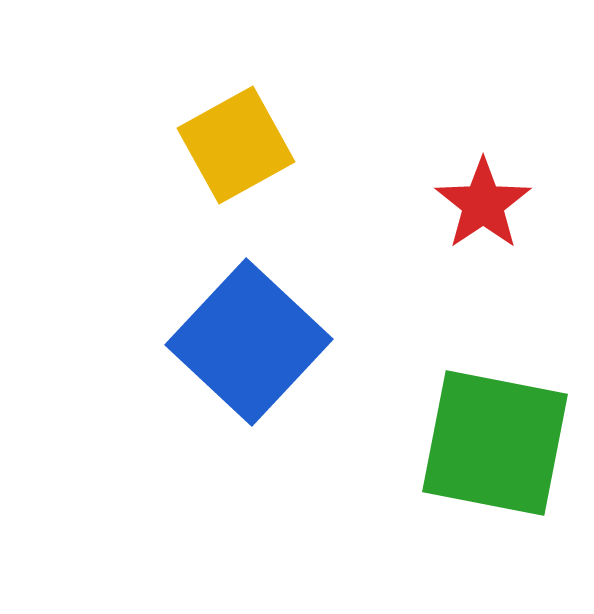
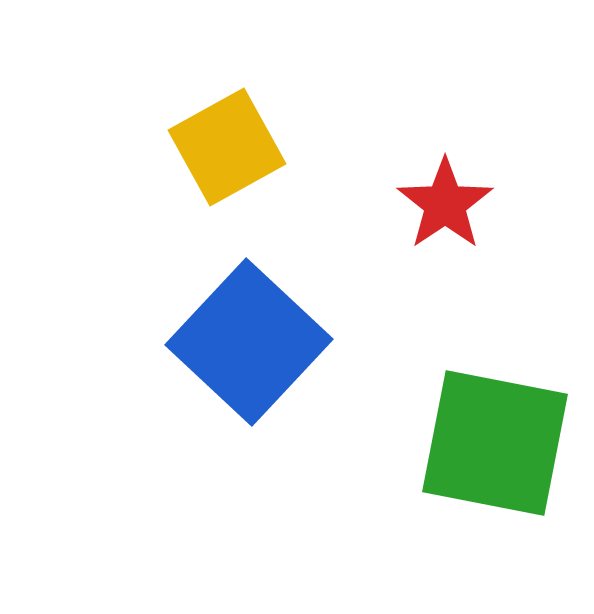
yellow square: moved 9 px left, 2 px down
red star: moved 38 px left
